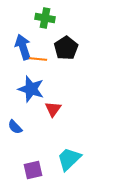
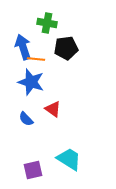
green cross: moved 2 px right, 5 px down
black pentagon: rotated 25 degrees clockwise
orange line: moved 2 px left
blue star: moved 7 px up
red triangle: rotated 30 degrees counterclockwise
blue semicircle: moved 11 px right, 8 px up
cyan trapezoid: rotated 76 degrees clockwise
